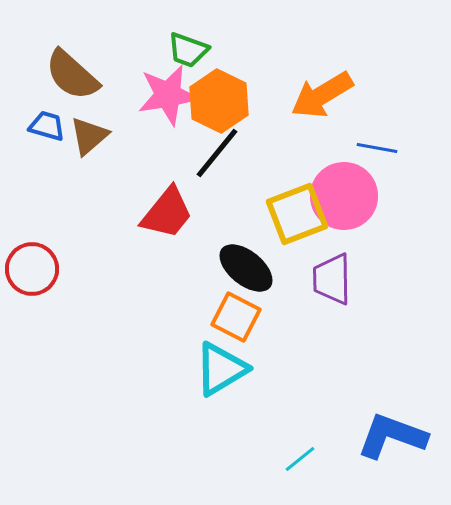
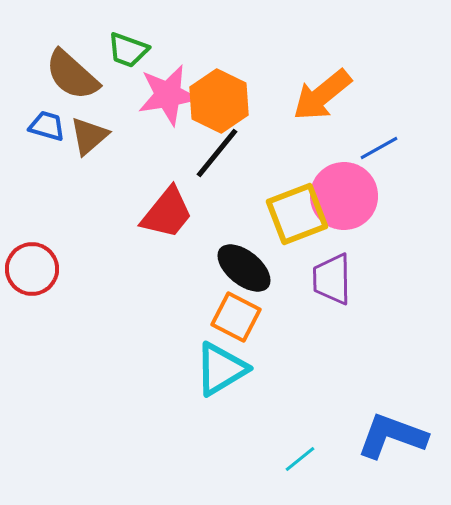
green trapezoid: moved 60 px left
orange arrow: rotated 8 degrees counterclockwise
blue line: moved 2 px right; rotated 39 degrees counterclockwise
black ellipse: moved 2 px left
